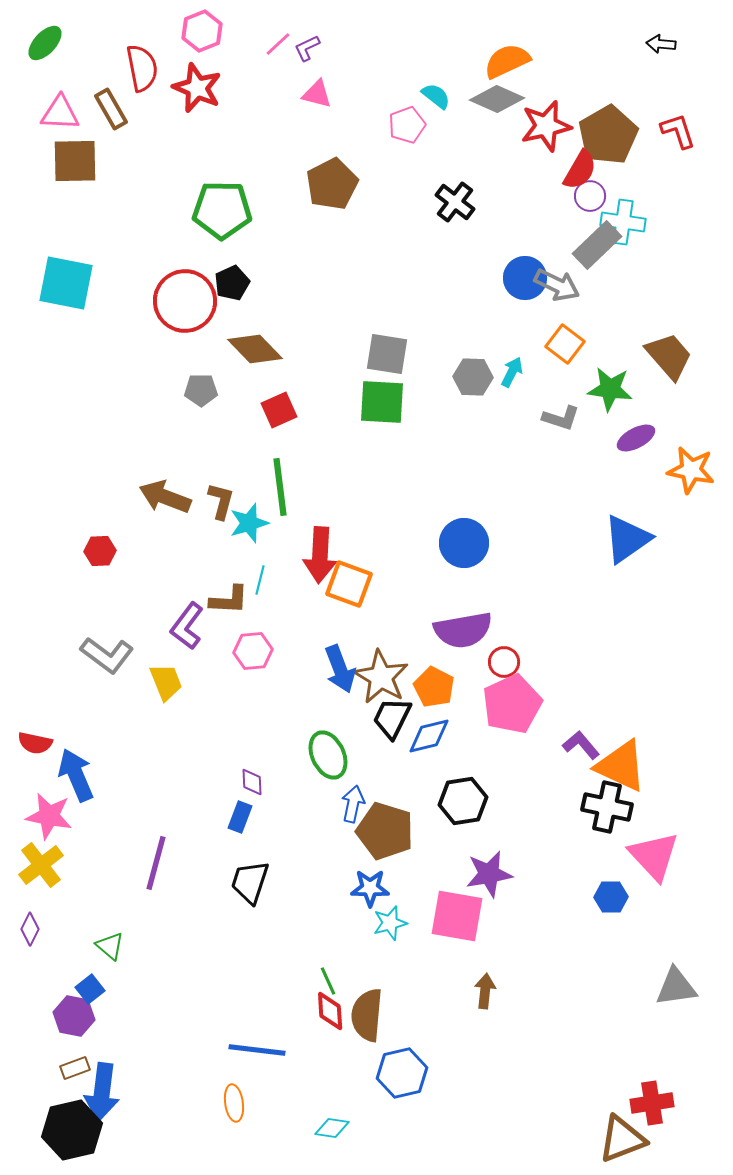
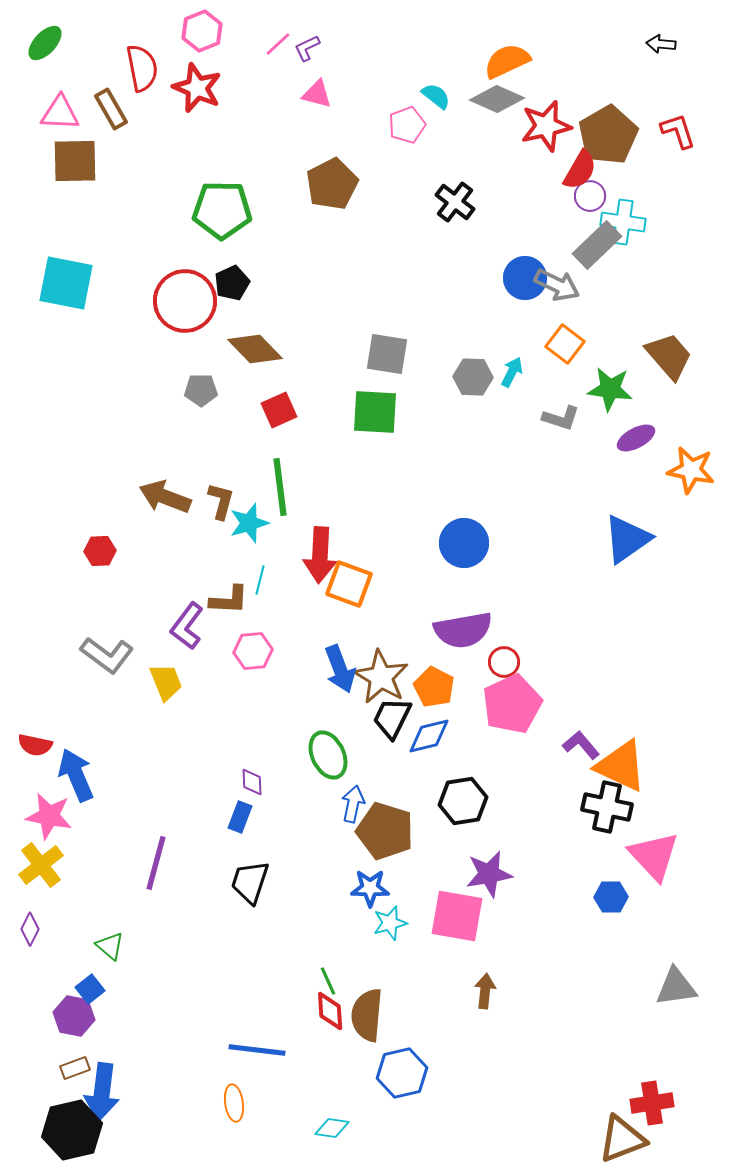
green square at (382, 402): moved 7 px left, 10 px down
red semicircle at (35, 743): moved 2 px down
